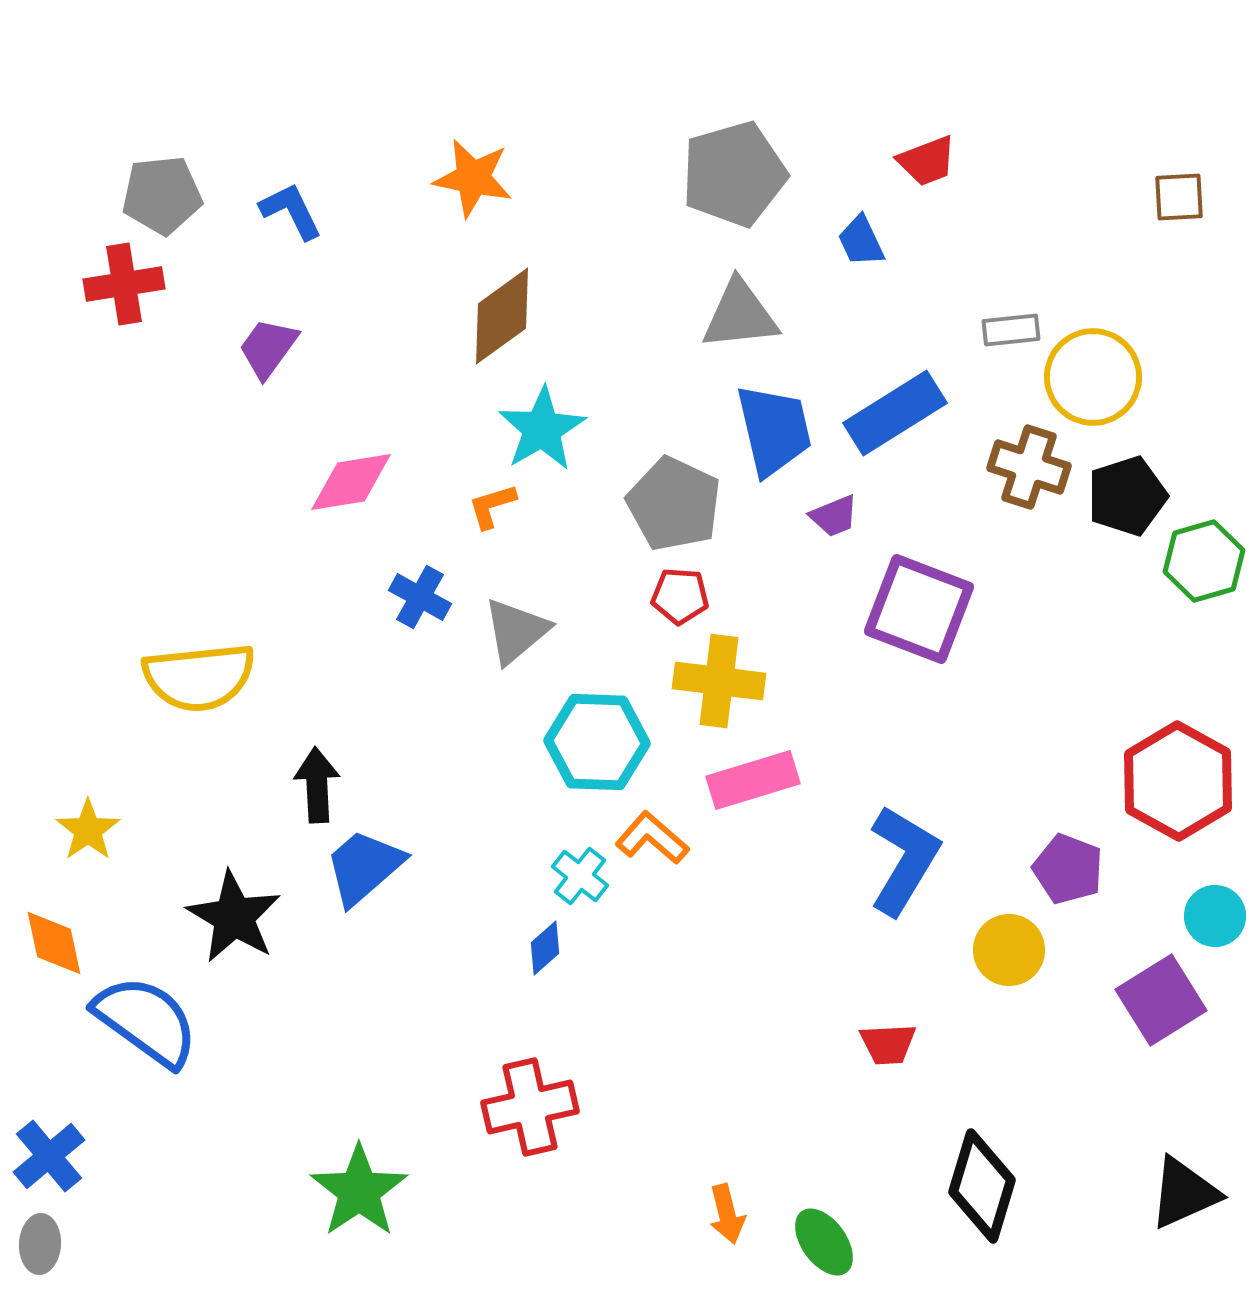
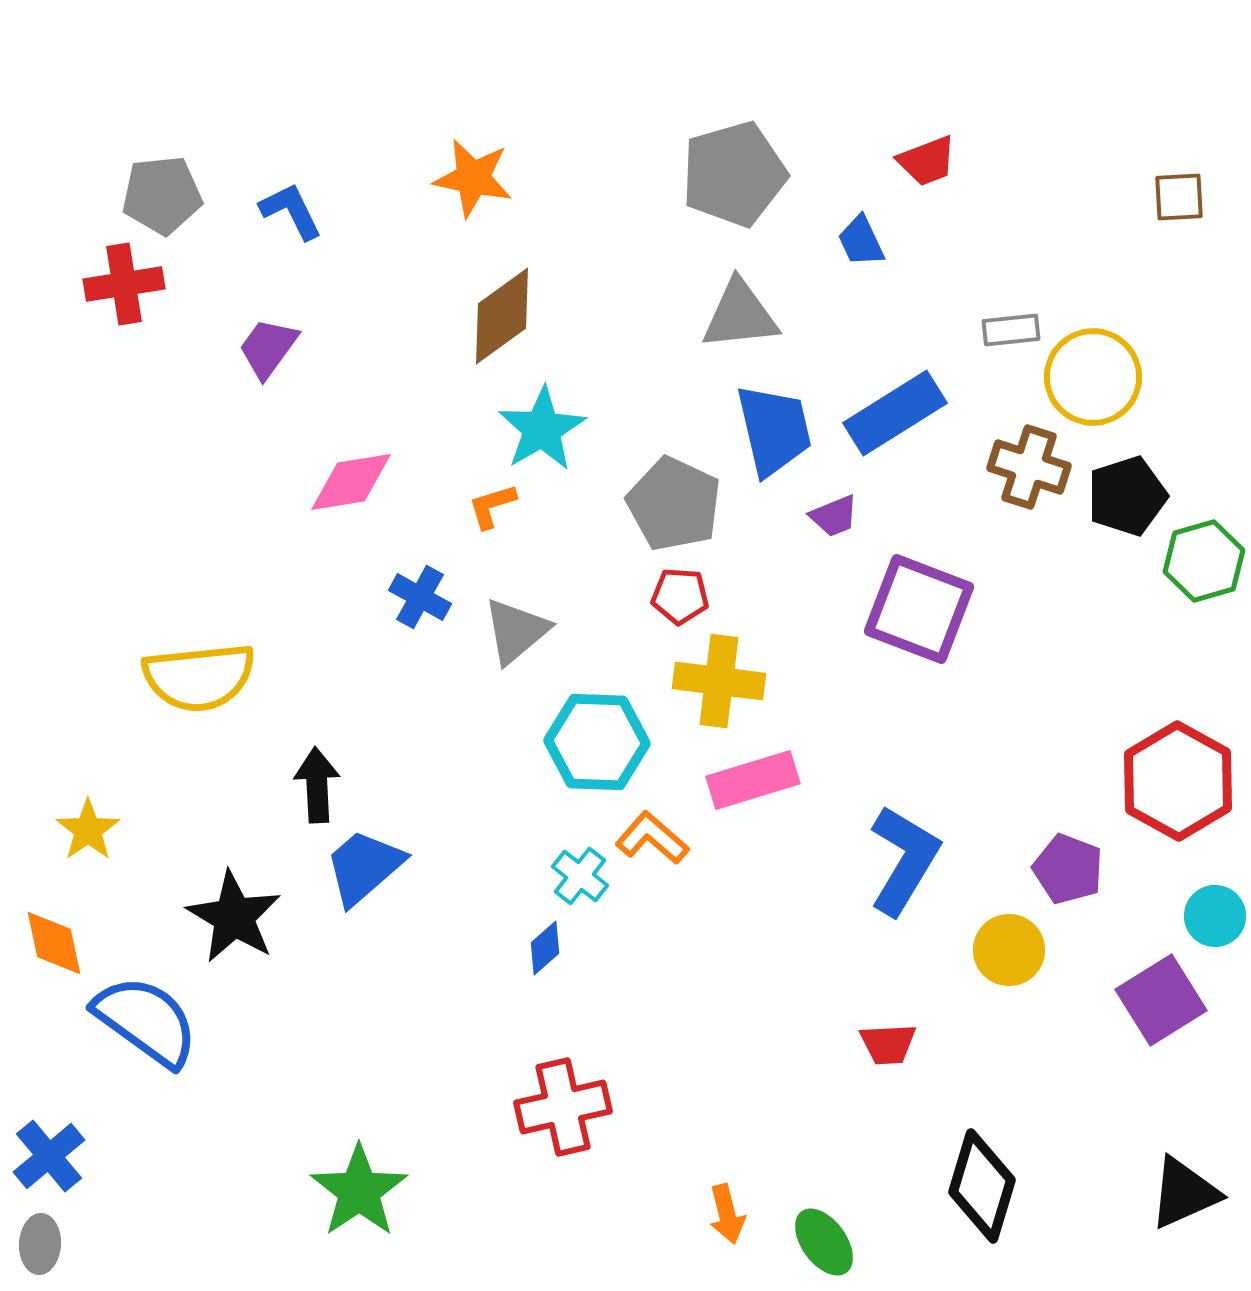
red cross at (530, 1107): moved 33 px right
